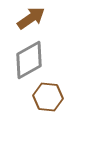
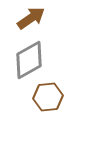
brown hexagon: rotated 12 degrees counterclockwise
